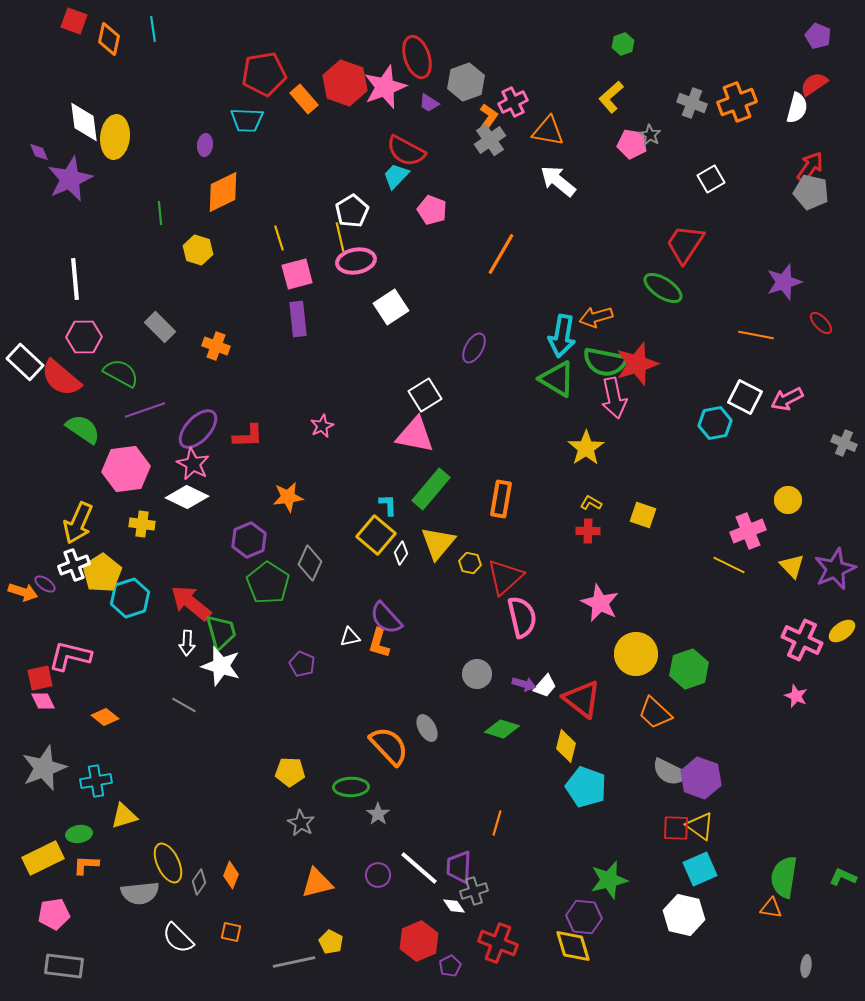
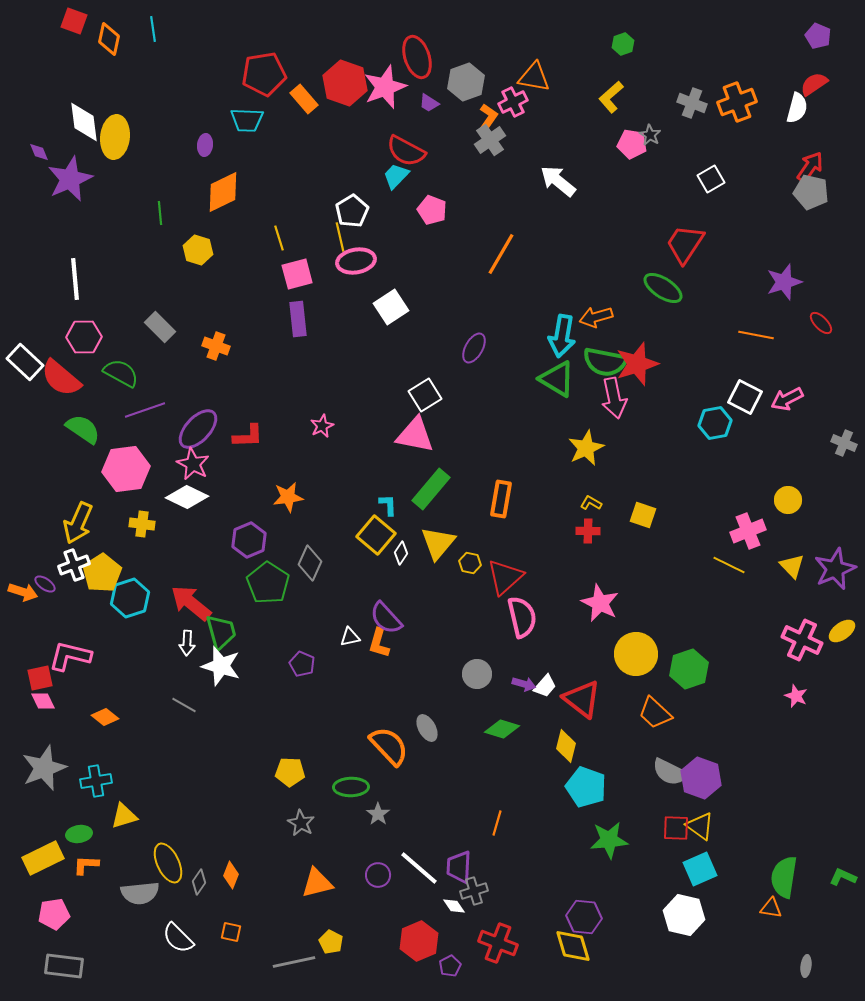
orange triangle at (548, 131): moved 14 px left, 54 px up
yellow star at (586, 448): rotated 9 degrees clockwise
green star at (609, 880): moved 40 px up; rotated 9 degrees clockwise
